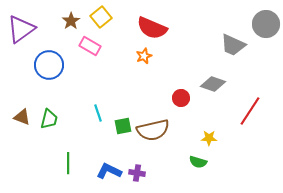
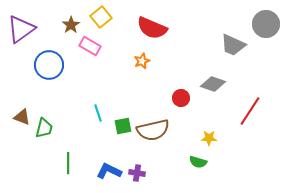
brown star: moved 4 px down
orange star: moved 2 px left, 5 px down
green trapezoid: moved 5 px left, 9 px down
